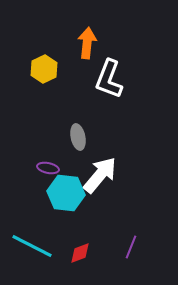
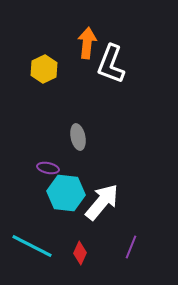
white L-shape: moved 2 px right, 15 px up
white arrow: moved 2 px right, 27 px down
red diamond: rotated 45 degrees counterclockwise
